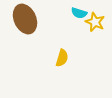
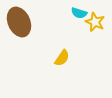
brown ellipse: moved 6 px left, 3 px down
yellow semicircle: rotated 18 degrees clockwise
